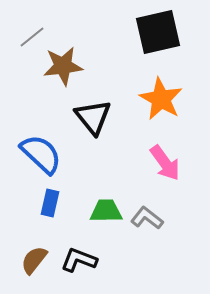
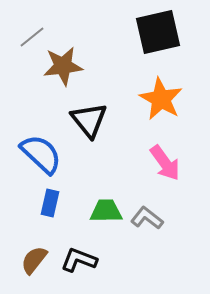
black triangle: moved 4 px left, 3 px down
